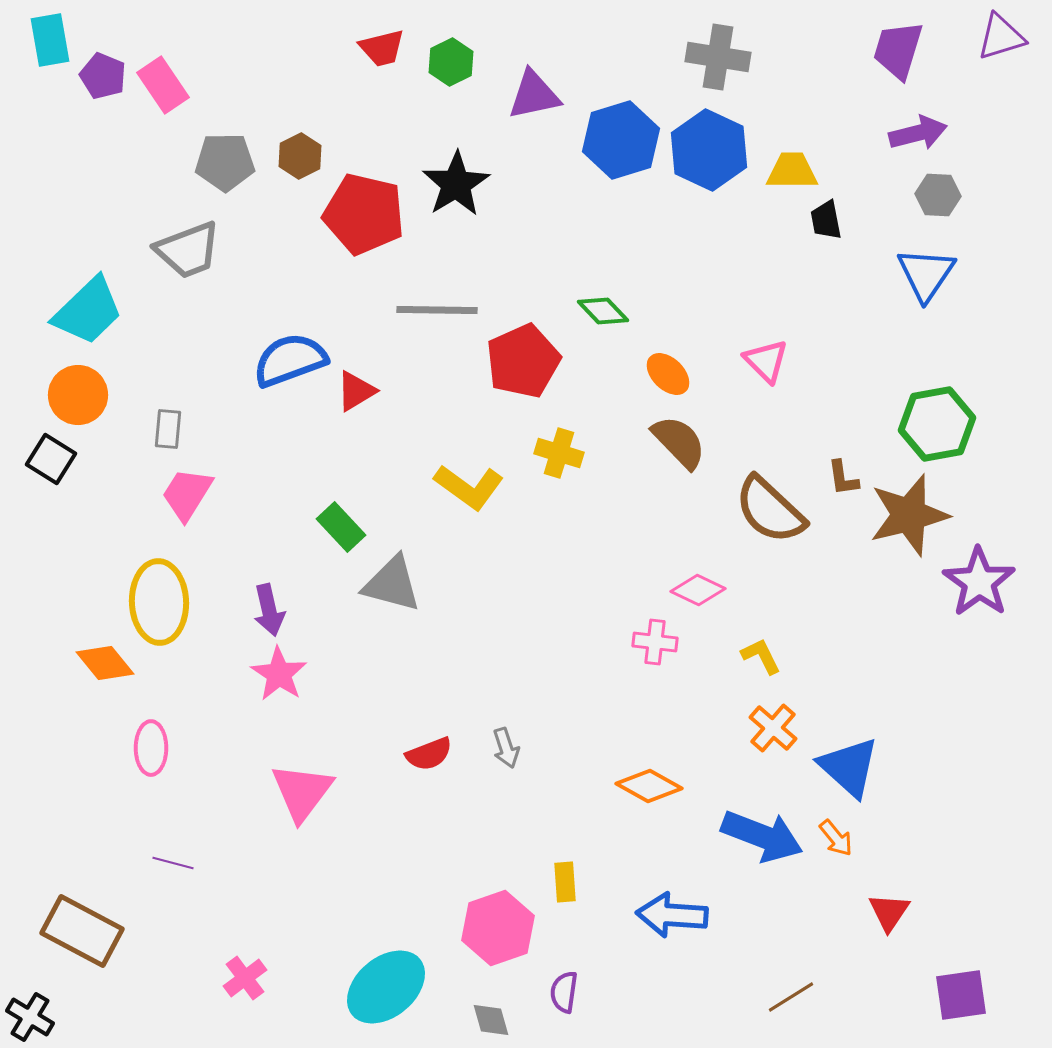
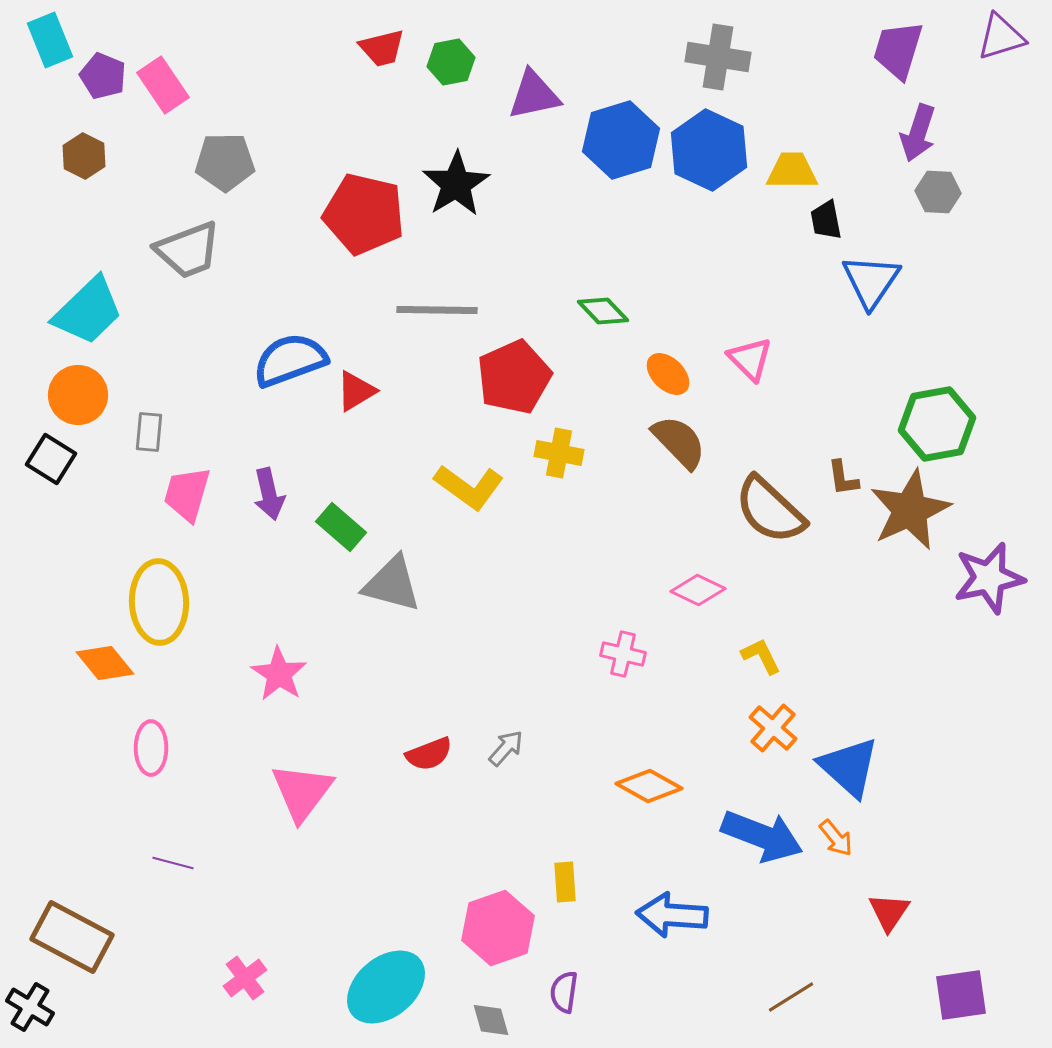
cyan rectangle at (50, 40): rotated 12 degrees counterclockwise
green hexagon at (451, 62): rotated 15 degrees clockwise
purple arrow at (918, 133): rotated 122 degrees clockwise
brown hexagon at (300, 156): moved 216 px left; rotated 6 degrees counterclockwise
gray hexagon at (938, 195): moved 3 px up
blue triangle at (926, 274): moved 55 px left, 7 px down
red pentagon at (523, 361): moved 9 px left, 16 px down
pink triangle at (766, 361): moved 16 px left, 2 px up
gray rectangle at (168, 429): moved 19 px left, 3 px down
yellow cross at (559, 453): rotated 6 degrees counterclockwise
pink trapezoid at (187, 494): rotated 16 degrees counterclockwise
brown star at (909, 515): moved 1 px right, 5 px up; rotated 10 degrees counterclockwise
green rectangle at (341, 527): rotated 6 degrees counterclockwise
purple star at (979, 582): moved 10 px right, 4 px up; rotated 24 degrees clockwise
purple arrow at (269, 610): moved 116 px up
pink cross at (655, 642): moved 32 px left, 12 px down; rotated 6 degrees clockwise
gray arrow at (506, 748): rotated 120 degrees counterclockwise
brown rectangle at (82, 931): moved 10 px left, 6 px down
black cross at (30, 1017): moved 10 px up
